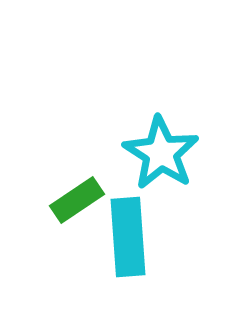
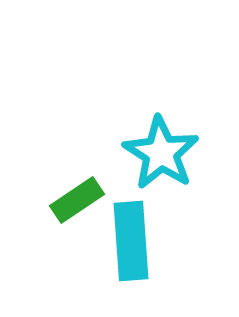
cyan rectangle: moved 3 px right, 4 px down
